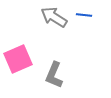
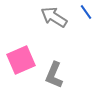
blue line: moved 2 px right, 3 px up; rotated 49 degrees clockwise
pink square: moved 3 px right, 1 px down
